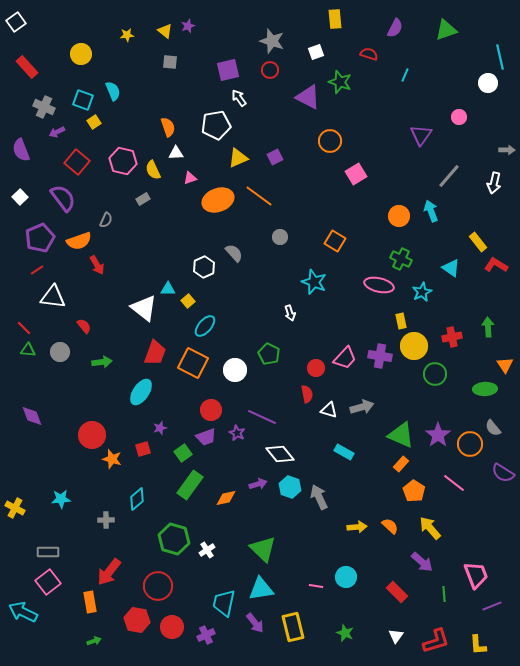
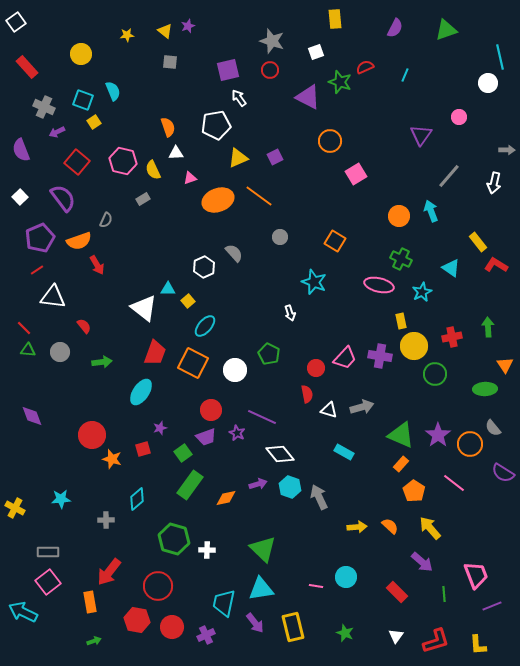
red semicircle at (369, 54): moved 4 px left, 13 px down; rotated 42 degrees counterclockwise
white cross at (207, 550): rotated 35 degrees clockwise
